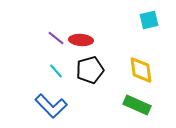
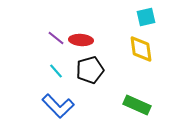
cyan square: moved 3 px left, 3 px up
yellow diamond: moved 21 px up
blue L-shape: moved 7 px right
